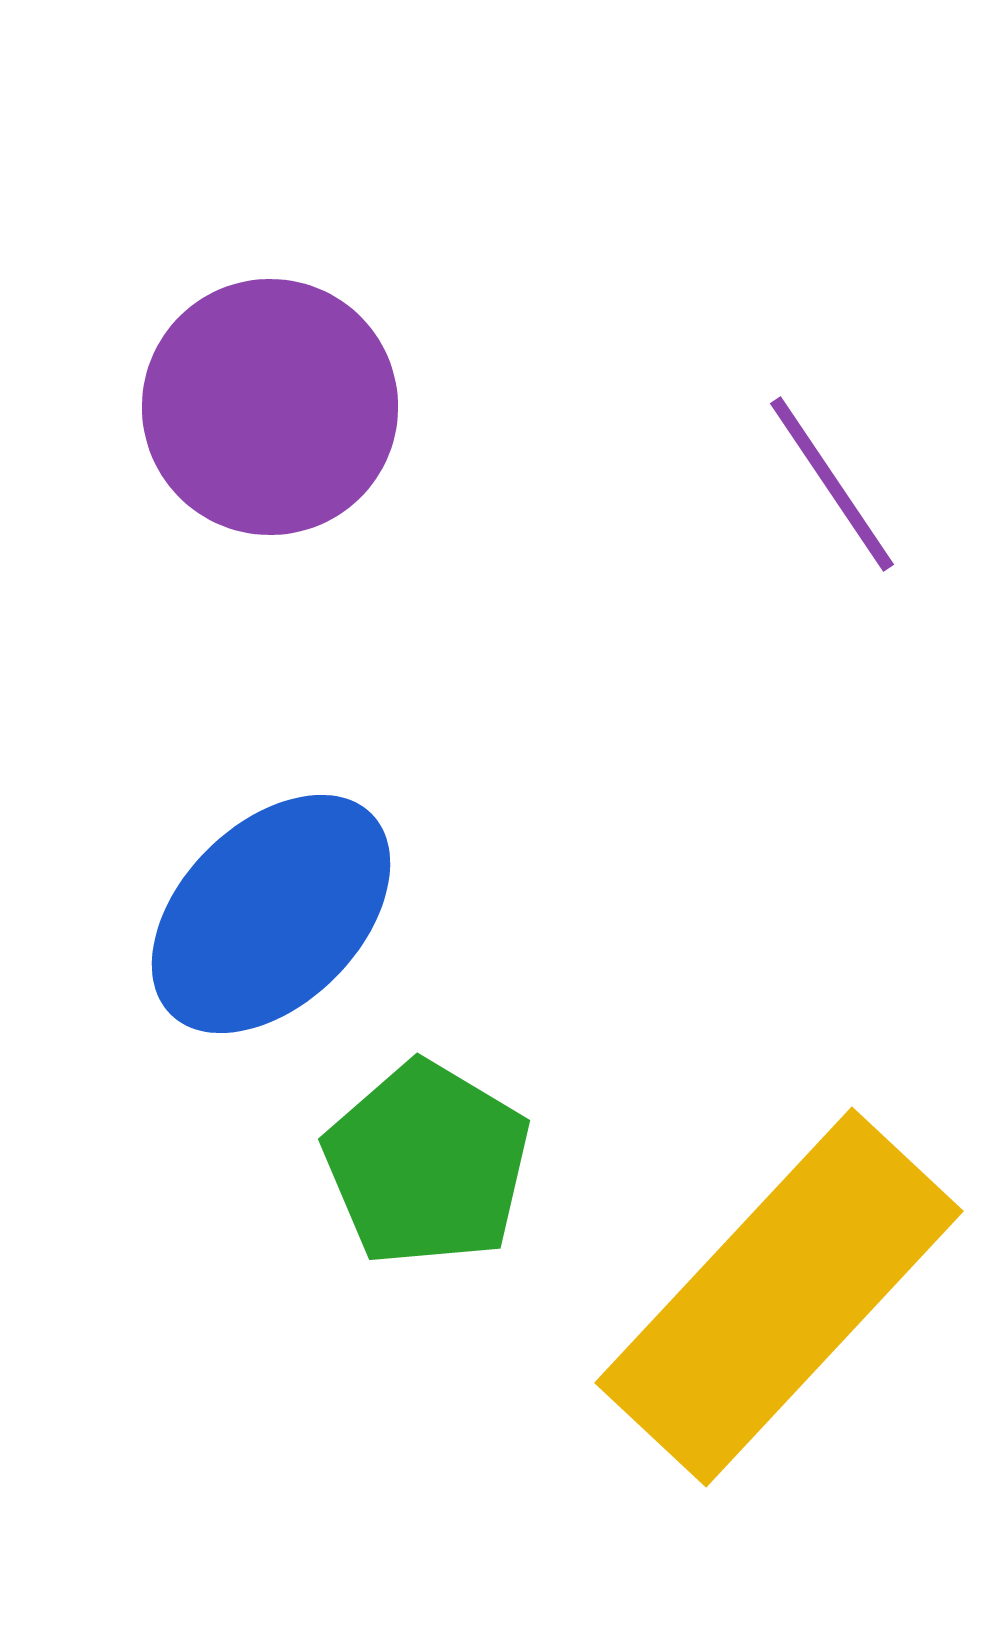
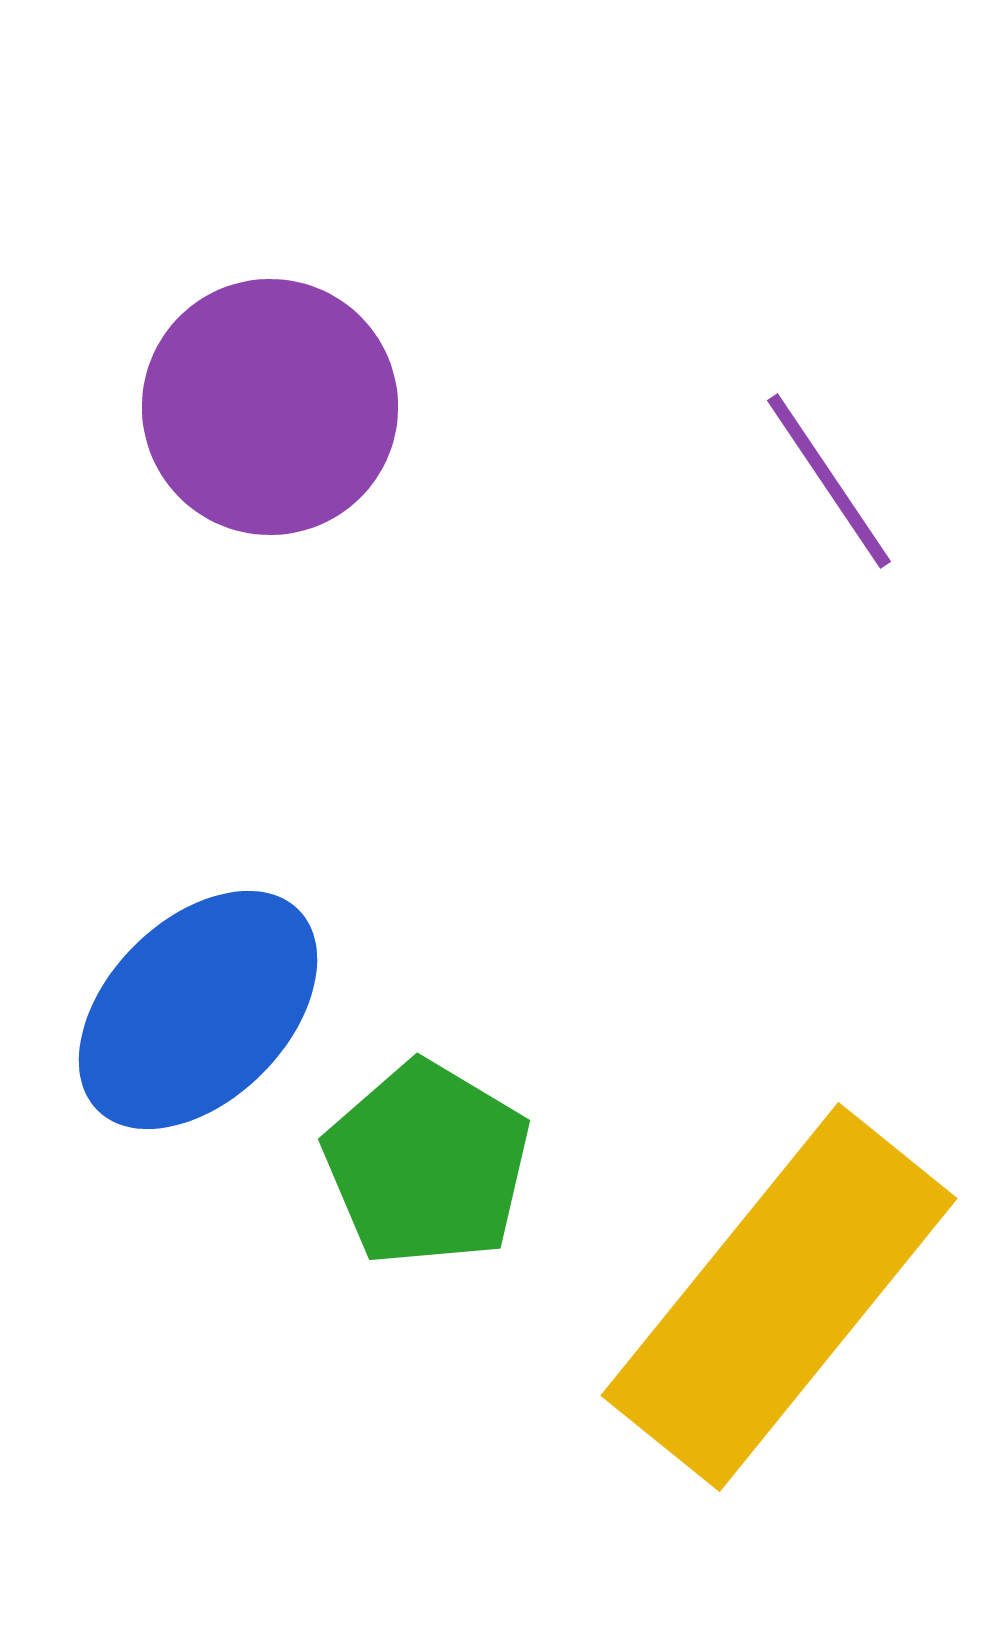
purple line: moved 3 px left, 3 px up
blue ellipse: moved 73 px left, 96 px down
yellow rectangle: rotated 4 degrees counterclockwise
